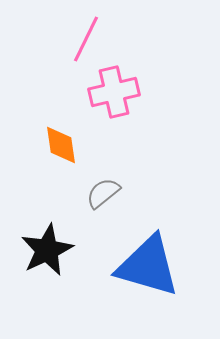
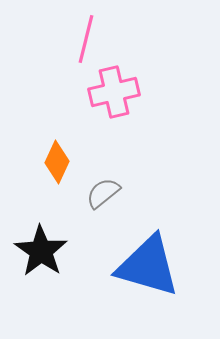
pink line: rotated 12 degrees counterclockwise
orange diamond: moved 4 px left, 17 px down; rotated 33 degrees clockwise
black star: moved 6 px left, 1 px down; rotated 12 degrees counterclockwise
